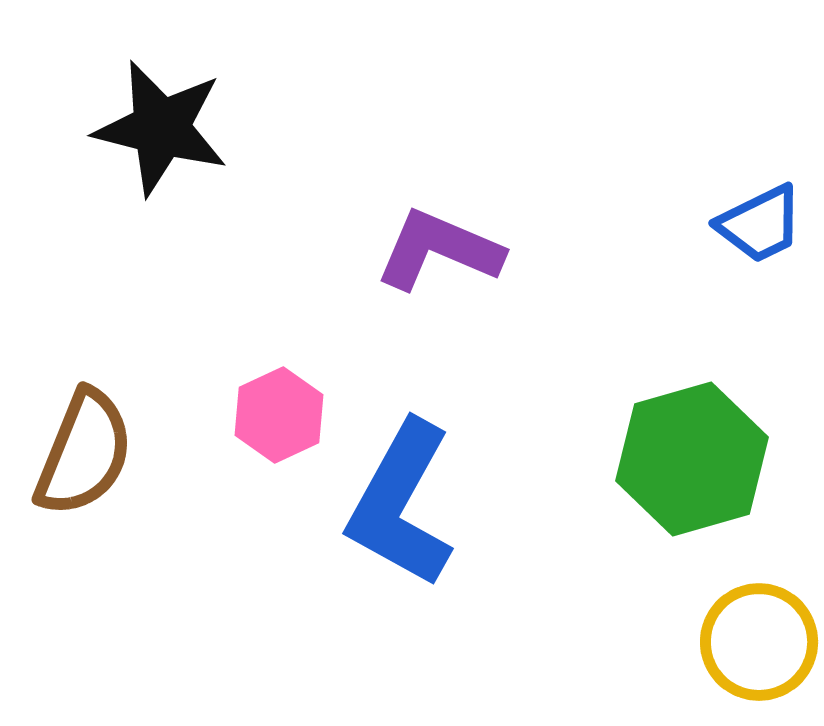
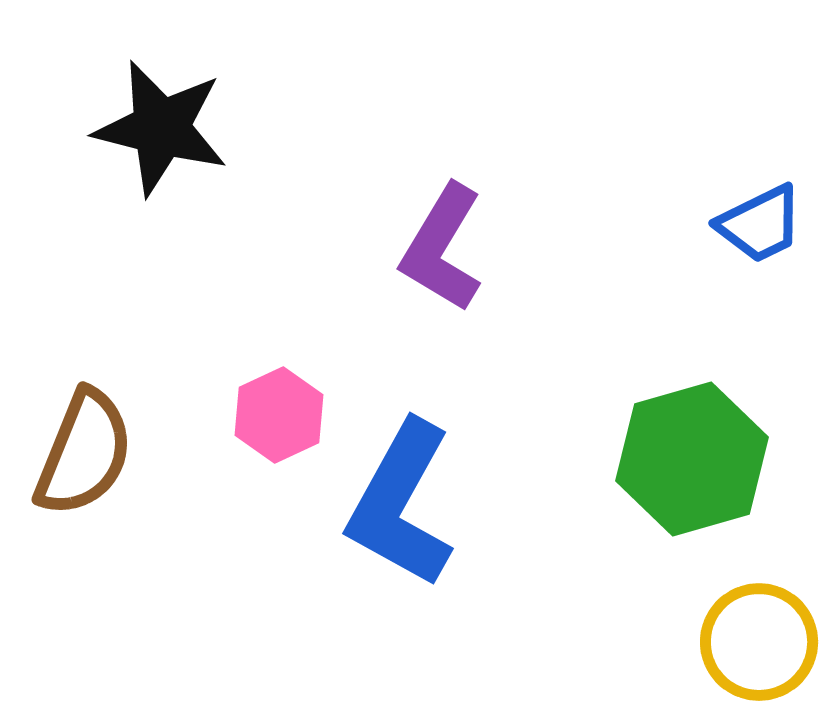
purple L-shape: moved 3 px right, 2 px up; rotated 82 degrees counterclockwise
